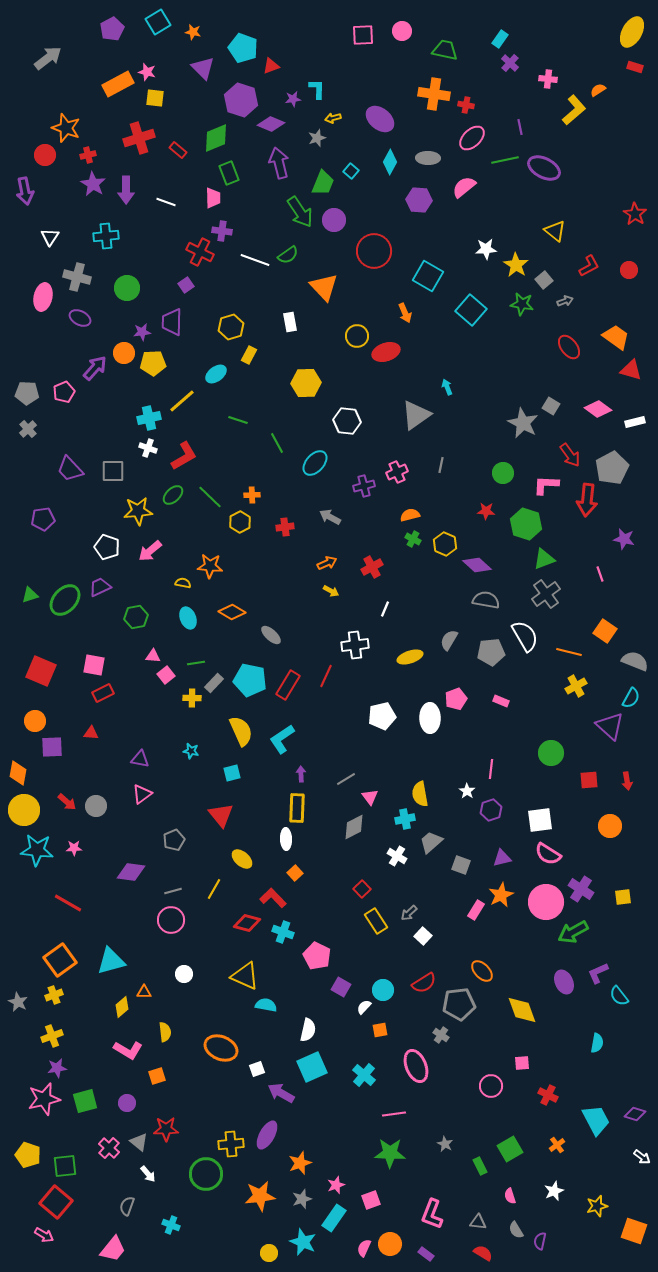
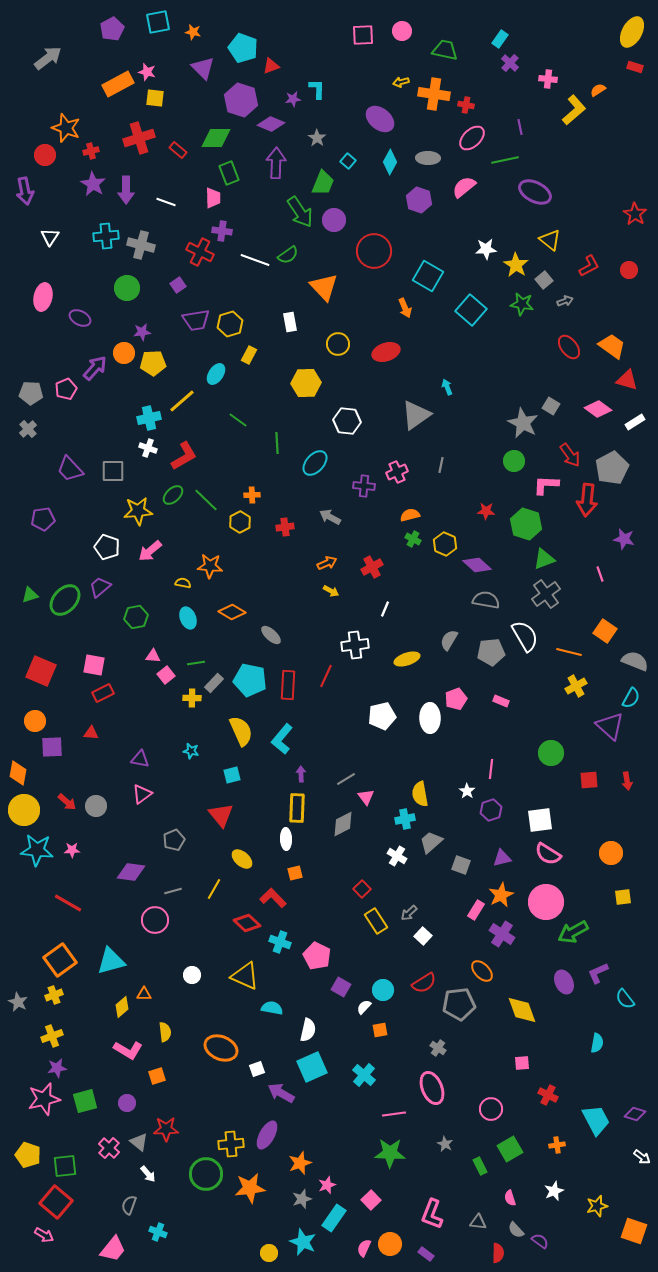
cyan square at (158, 22): rotated 20 degrees clockwise
yellow arrow at (333, 118): moved 68 px right, 36 px up
green diamond at (216, 138): rotated 24 degrees clockwise
gray star at (317, 138): rotated 18 degrees counterclockwise
red cross at (88, 155): moved 3 px right, 4 px up
purple arrow at (279, 163): moved 3 px left; rotated 16 degrees clockwise
purple ellipse at (544, 168): moved 9 px left, 24 px down
cyan square at (351, 171): moved 3 px left, 10 px up
purple hexagon at (419, 200): rotated 15 degrees clockwise
yellow triangle at (555, 231): moved 5 px left, 9 px down
gray cross at (77, 277): moved 64 px right, 32 px up
purple square at (186, 285): moved 8 px left
orange arrow at (405, 313): moved 5 px up
purple trapezoid at (172, 322): moved 24 px right, 2 px up; rotated 100 degrees counterclockwise
yellow hexagon at (231, 327): moved 1 px left, 3 px up
yellow circle at (357, 336): moved 19 px left, 8 px down
orange trapezoid at (616, 337): moved 4 px left, 9 px down
red triangle at (631, 370): moved 4 px left, 10 px down
cyan ellipse at (216, 374): rotated 20 degrees counterclockwise
pink pentagon at (64, 392): moved 2 px right, 3 px up
gray pentagon at (27, 393): moved 4 px right
green line at (238, 420): rotated 18 degrees clockwise
white rectangle at (635, 422): rotated 18 degrees counterclockwise
green line at (277, 443): rotated 25 degrees clockwise
green circle at (503, 473): moved 11 px right, 12 px up
purple cross at (364, 486): rotated 20 degrees clockwise
green line at (210, 497): moved 4 px left, 3 px down
purple trapezoid at (100, 587): rotated 15 degrees counterclockwise
yellow ellipse at (410, 657): moved 3 px left, 2 px down
red rectangle at (288, 685): rotated 28 degrees counterclockwise
cyan L-shape at (282, 739): rotated 16 degrees counterclockwise
cyan square at (232, 773): moved 2 px down
pink triangle at (370, 797): moved 4 px left
orange circle at (610, 826): moved 1 px right, 27 px down
gray diamond at (354, 827): moved 11 px left, 3 px up
pink star at (74, 848): moved 2 px left, 2 px down
orange square at (295, 873): rotated 28 degrees clockwise
purple cross at (581, 889): moved 79 px left, 45 px down
pink circle at (171, 920): moved 16 px left
red diamond at (247, 923): rotated 28 degrees clockwise
cyan cross at (283, 932): moved 3 px left, 10 px down
white circle at (184, 974): moved 8 px right, 1 px down
orange triangle at (144, 992): moved 2 px down
cyan semicircle at (619, 996): moved 6 px right, 3 px down
cyan semicircle at (266, 1005): moved 6 px right, 3 px down
gray cross at (441, 1035): moved 3 px left, 13 px down
pink ellipse at (416, 1066): moved 16 px right, 22 px down
pink circle at (491, 1086): moved 23 px down
orange cross at (557, 1145): rotated 28 degrees clockwise
pink star at (336, 1185): moved 9 px left
orange star at (260, 1196): moved 10 px left, 8 px up
pink semicircle at (510, 1196): moved 2 px down
pink square at (371, 1200): rotated 24 degrees counterclockwise
gray semicircle at (127, 1206): moved 2 px right, 1 px up
cyan cross at (171, 1225): moved 13 px left, 7 px down
gray semicircle at (516, 1230): rotated 12 degrees counterclockwise
purple semicircle at (540, 1241): rotated 114 degrees clockwise
red semicircle at (483, 1253): moved 15 px right; rotated 60 degrees clockwise
